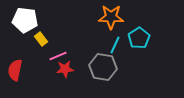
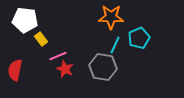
cyan pentagon: rotated 10 degrees clockwise
red star: rotated 30 degrees clockwise
